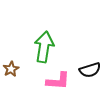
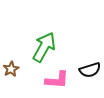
green arrow: rotated 20 degrees clockwise
pink L-shape: moved 1 px left, 1 px up
